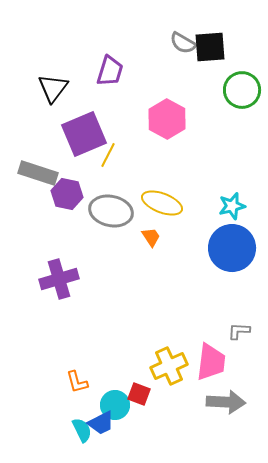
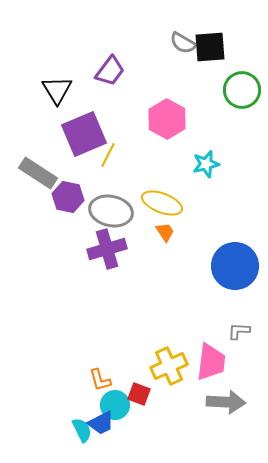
purple trapezoid: rotated 20 degrees clockwise
black triangle: moved 4 px right, 2 px down; rotated 8 degrees counterclockwise
gray rectangle: rotated 15 degrees clockwise
purple hexagon: moved 1 px right, 3 px down
cyan star: moved 26 px left, 42 px up
orange trapezoid: moved 14 px right, 5 px up
blue circle: moved 3 px right, 18 px down
purple cross: moved 48 px right, 30 px up
orange L-shape: moved 23 px right, 2 px up
